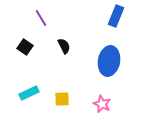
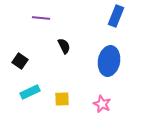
purple line: rotated 54 degrees counterclockwise
black square: moved 5 px left, 14 px down
cyan rectangle: moved 1 px right, 1 px up
